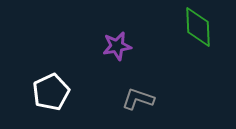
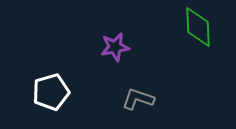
purple star: moved 2 px left, 1 px down
white pentagon: rotated 9 degrees clockwise
